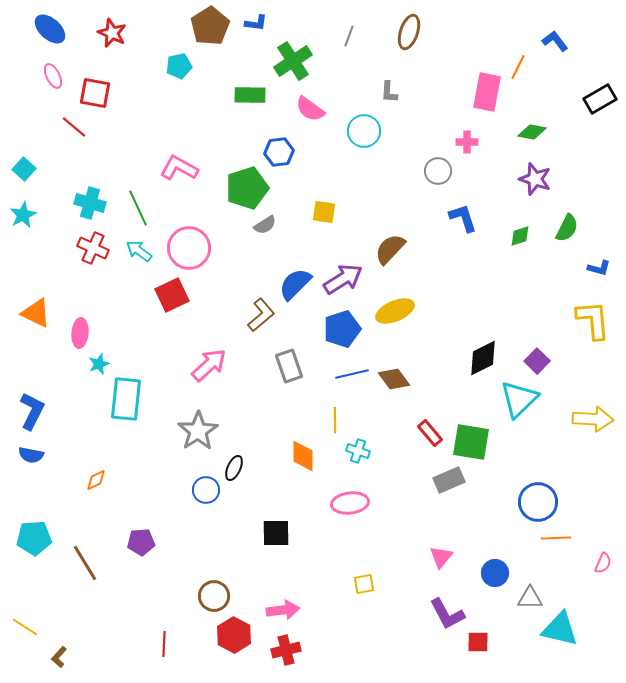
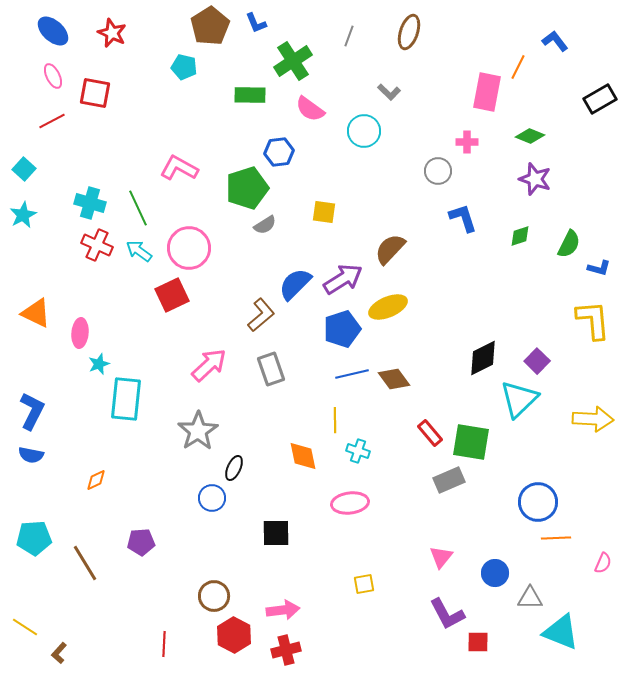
blue L-shape at (256, 23): rotated 60 degrees clockwise
blue ellipse at (50, 29): moved 3 px right, 2 px down
cyan pentagon at (179, 66): moved 5 px right, 1 px down; rotated 25 degrees clockwise
gray L-shape at (389, 92): rotated 50 degrees counterclockwise
red line at (74, 127): moved 22 px left, 6 px up; rotated 68 degrees counterclockwise
green diamond at (532, 132): moved 2 px left, 4 px down; rotated 12 degrees clockwise
green semicircle at (567, 228): moved 2 px right, 16 px down
red cross at (93, 248): moved 4 px right, 3 px up
yellow ellipse at (395, 311): moved 7 px left, 4 px up
gray rectangle at (289, 366): moved 18 px left, 3 px down
orange diamond at (303, 456): rotated 12 degrees counterclockwise
blue circle at (206, 490): moved 6 px right, 8 px down
cyan triangle at (560, 629): moved 1 px right, 3 px down; rotated 9 degrees clockwise
brown L-shape at (59, 657): moved 4 px up
